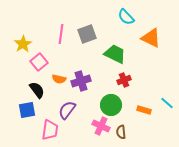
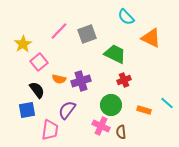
pink line: moved 2 px left, 3 px up; rotated 36 degrees clockwise
